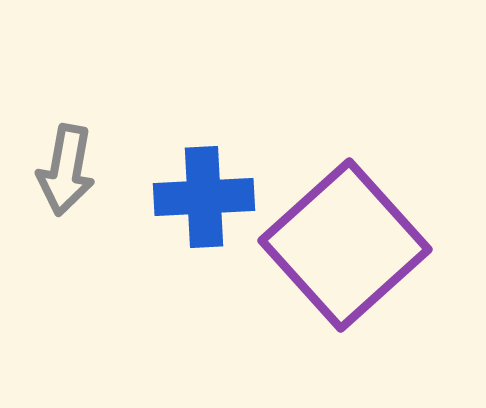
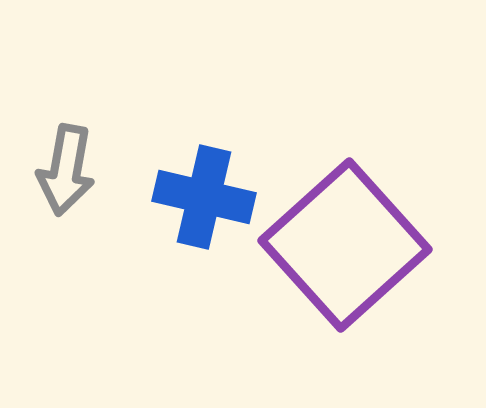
blue cross: rotated 16 degrees clockwise
